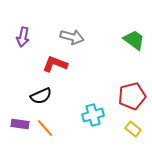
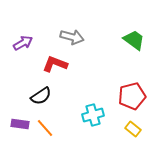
purple arrow: moved 6 px down; rotated 132 degrees counterclockwise
black semicircle: rotated 10 degrees counterclockwise
